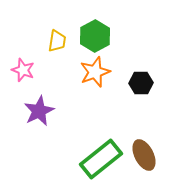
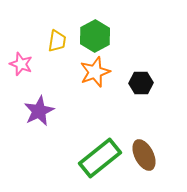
pink star: moved 2 px left, 6 px up
green rectangle: moved 1 px left, 1 px up
